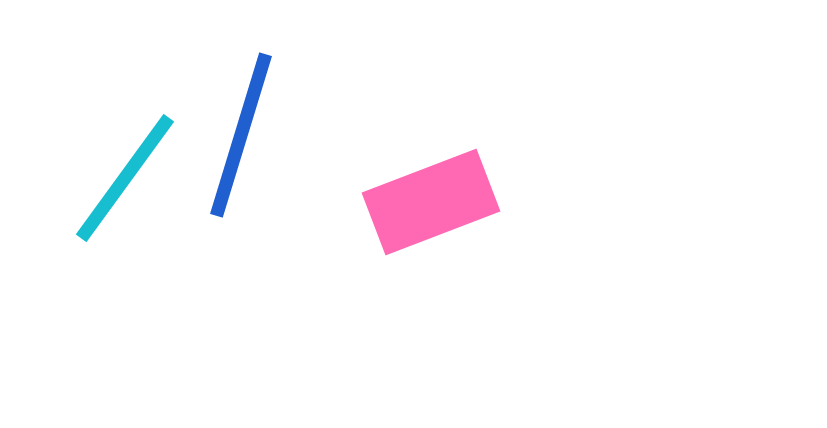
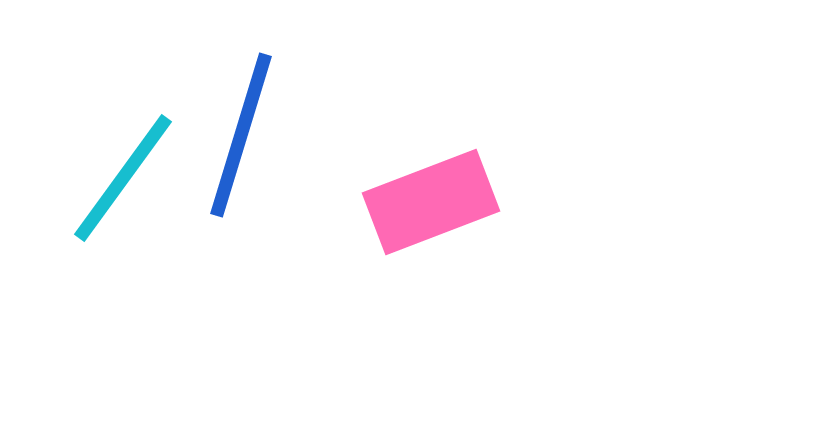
cyan line: moved 2 px left
